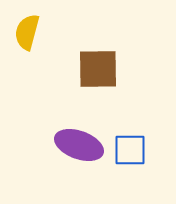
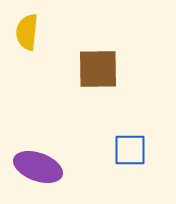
yellow semicircle: rotated 9 degrees counterclockwise
purple ellipse: moved 41 px left, 22 px down
